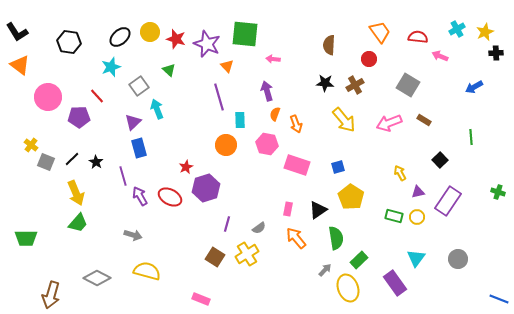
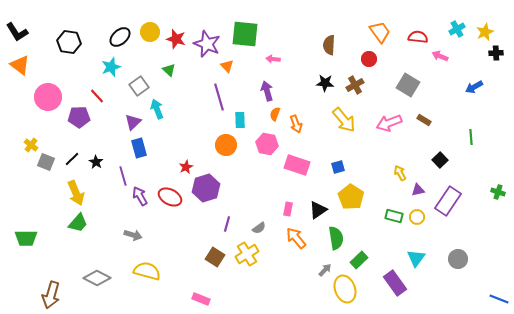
purple triangle at (418, 192): moved 2 px up
yellow ellipse at (348, 288): moved 3 px left, 1 px down
